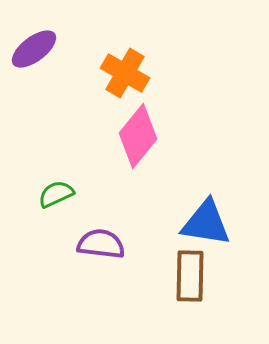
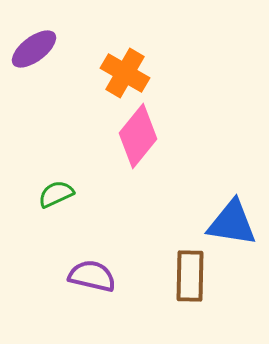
blue triangle: moved 26 px right
purple semicircle: moved 9 px left, 32 px down; rotated 6 degrees clockwise
